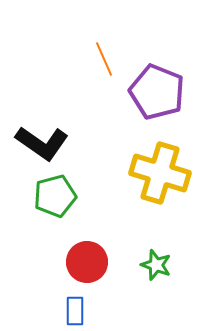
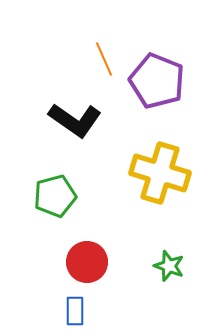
purple pentagon: moved 11 px up
black L-shape: moved 33 px right, 23 px up
green star: moved 13 px right, 1 px down
